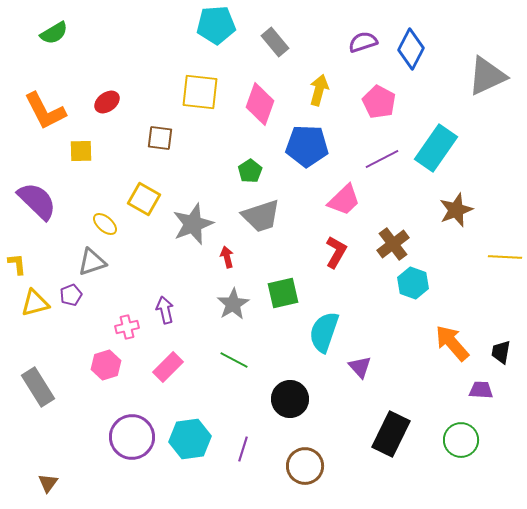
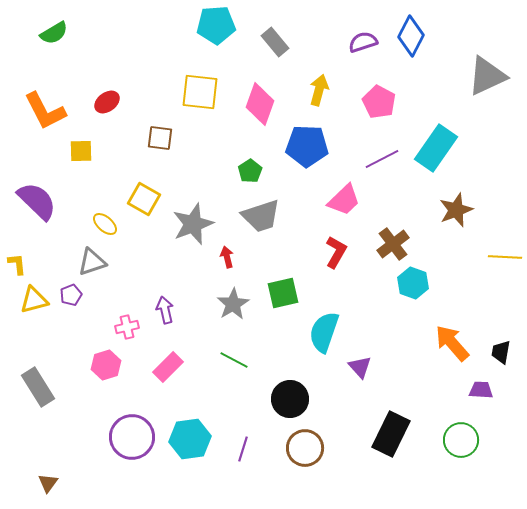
blue diamond at (411, 49): moved 13 px up
yellow triangle at (35, 303): moved 1 px left, 3 px up
brown circle at (305, 466): moved 18 px up
